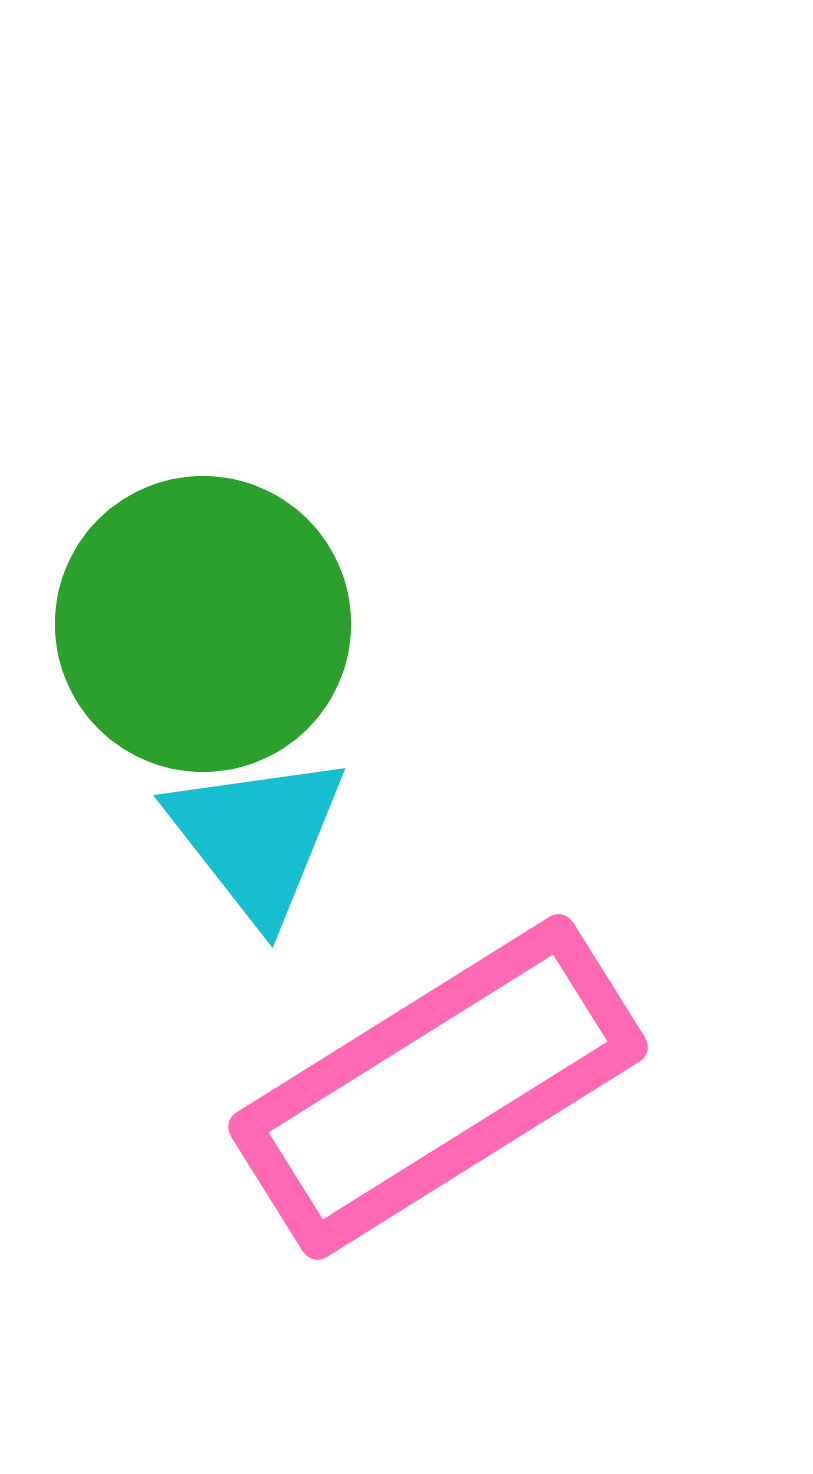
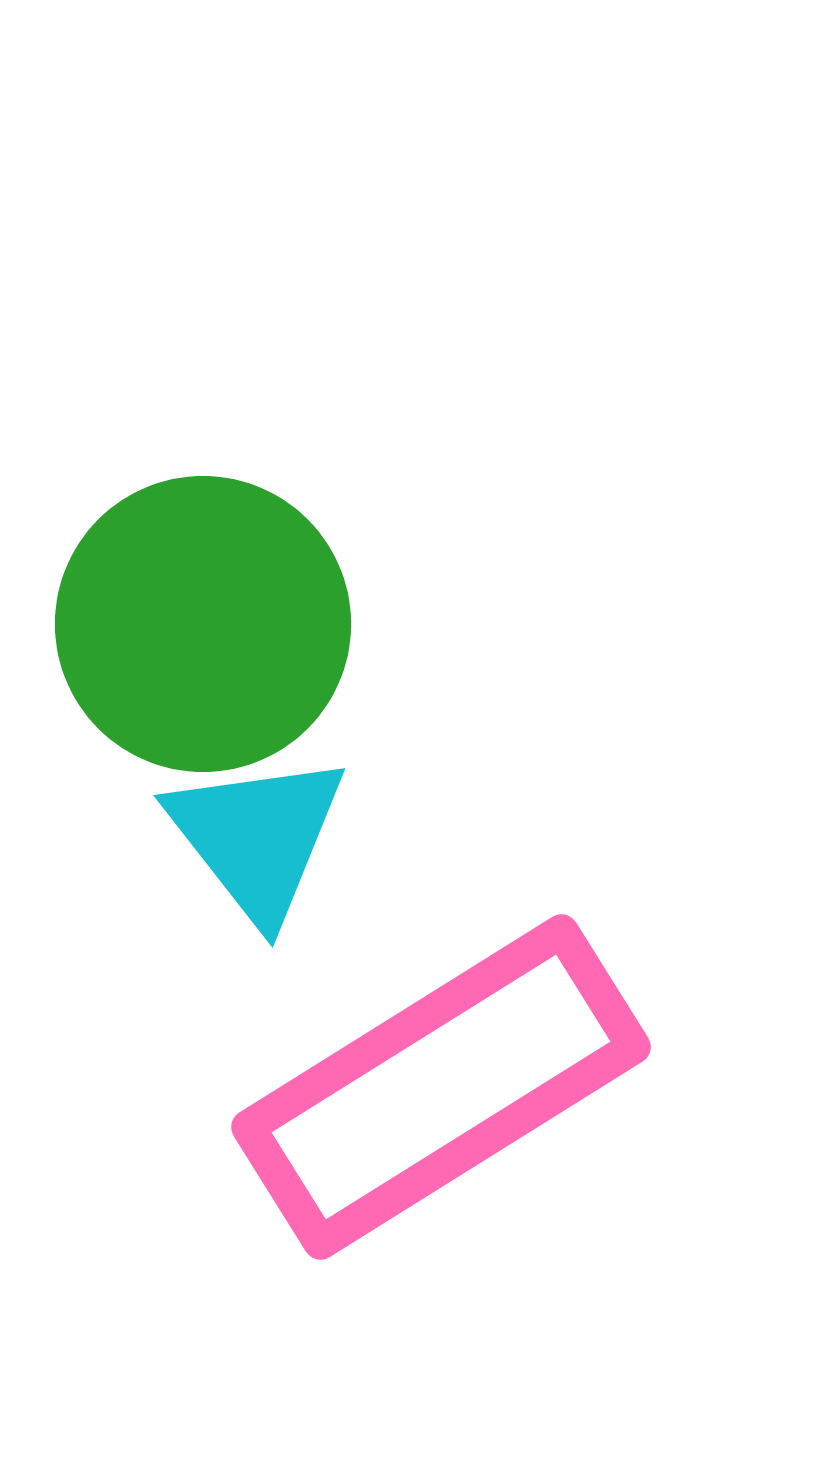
pink rectangle: moved 3 px right
